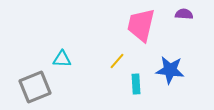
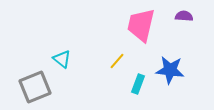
purple semicircle: moved 2 px down
cyan triangle: rotated 36 degrees clockwise
cyan rectangle: moved 2 px right; rotated 24 degrees clockwise
